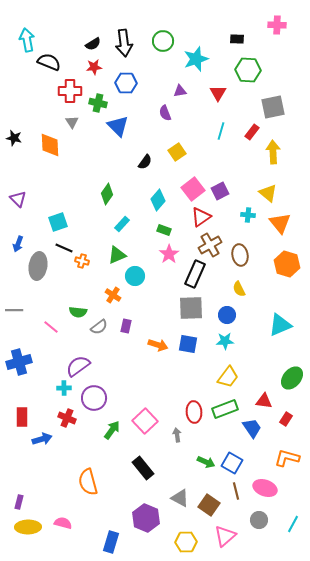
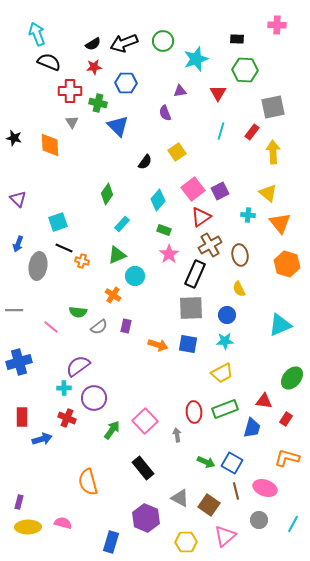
cyan arrow at (27, 40): moved 10 px right, 6 px up; rotated 10 degrees counterclockwise
black arrow at (124, 43): rotated 76 degrees clockwise
green hexagon at (248, 70): moved 3 px left
yellow trapezoid at (228, 377): moved 6 px left, 4 px up; rotated 25 degrees clockwise
blue trapezoid at (252, 428): rotated 50 degrees clockwise
